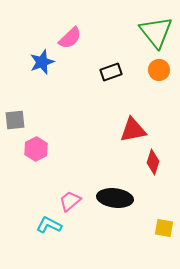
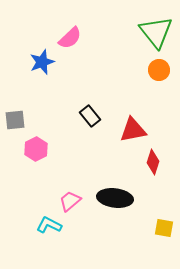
black rectangle: moved 21 px left, 44 px down; rotated 70 degrees clockwise
